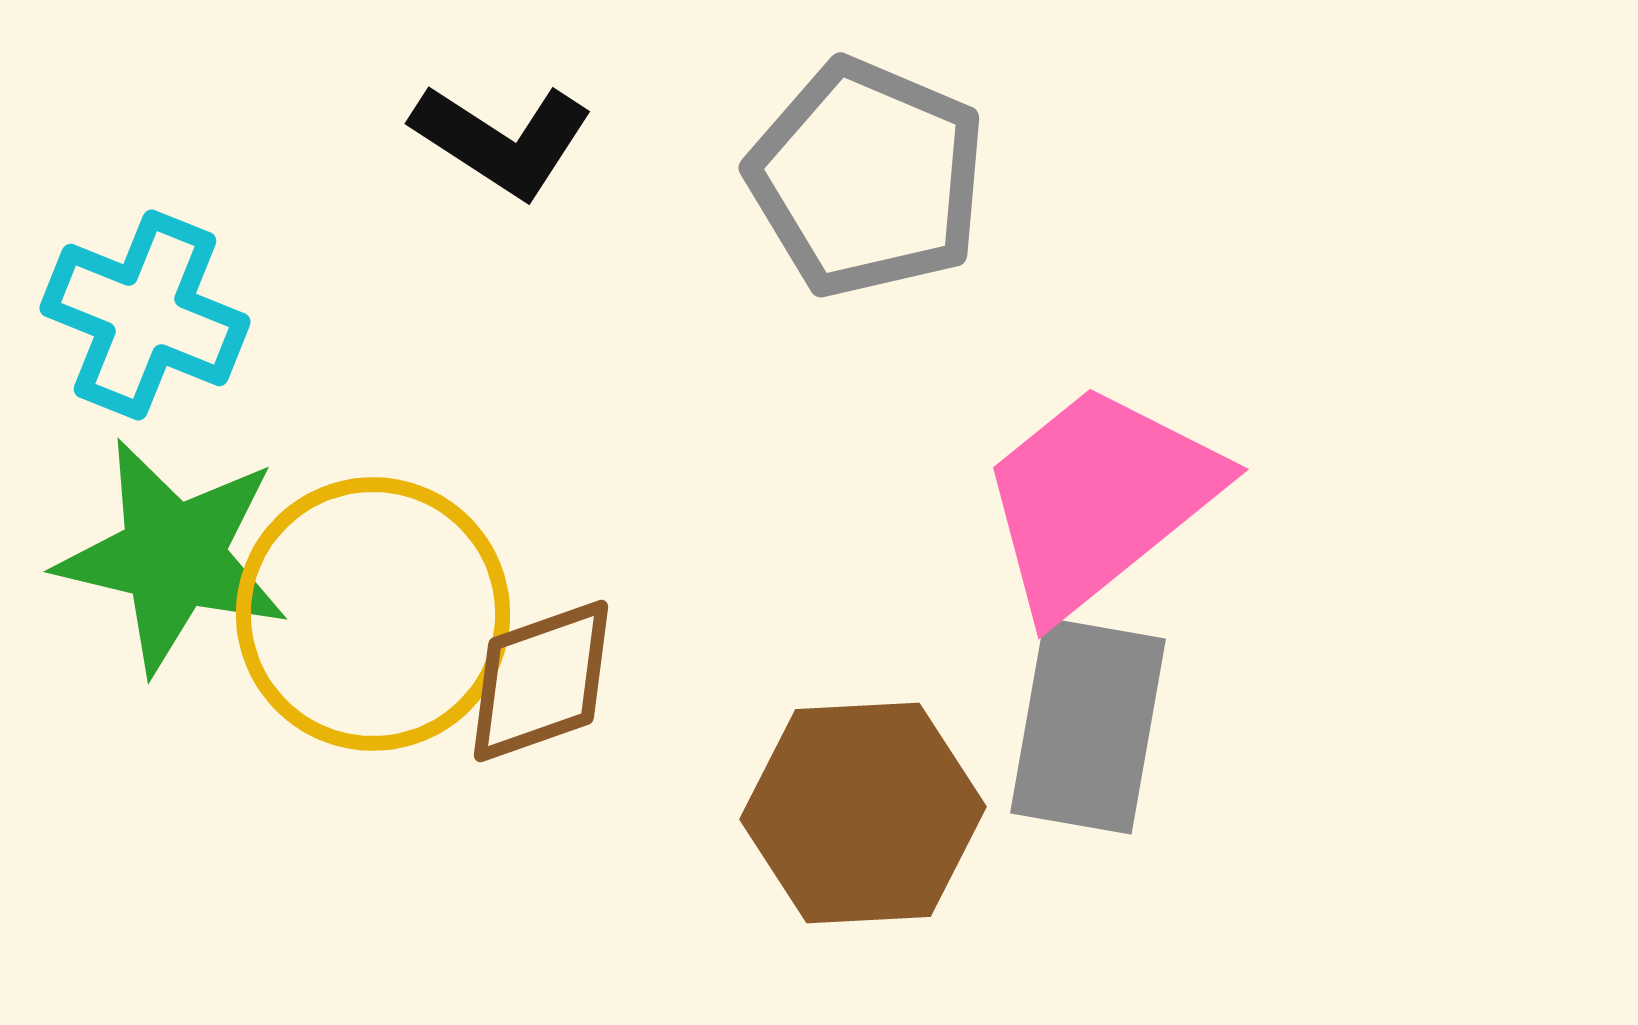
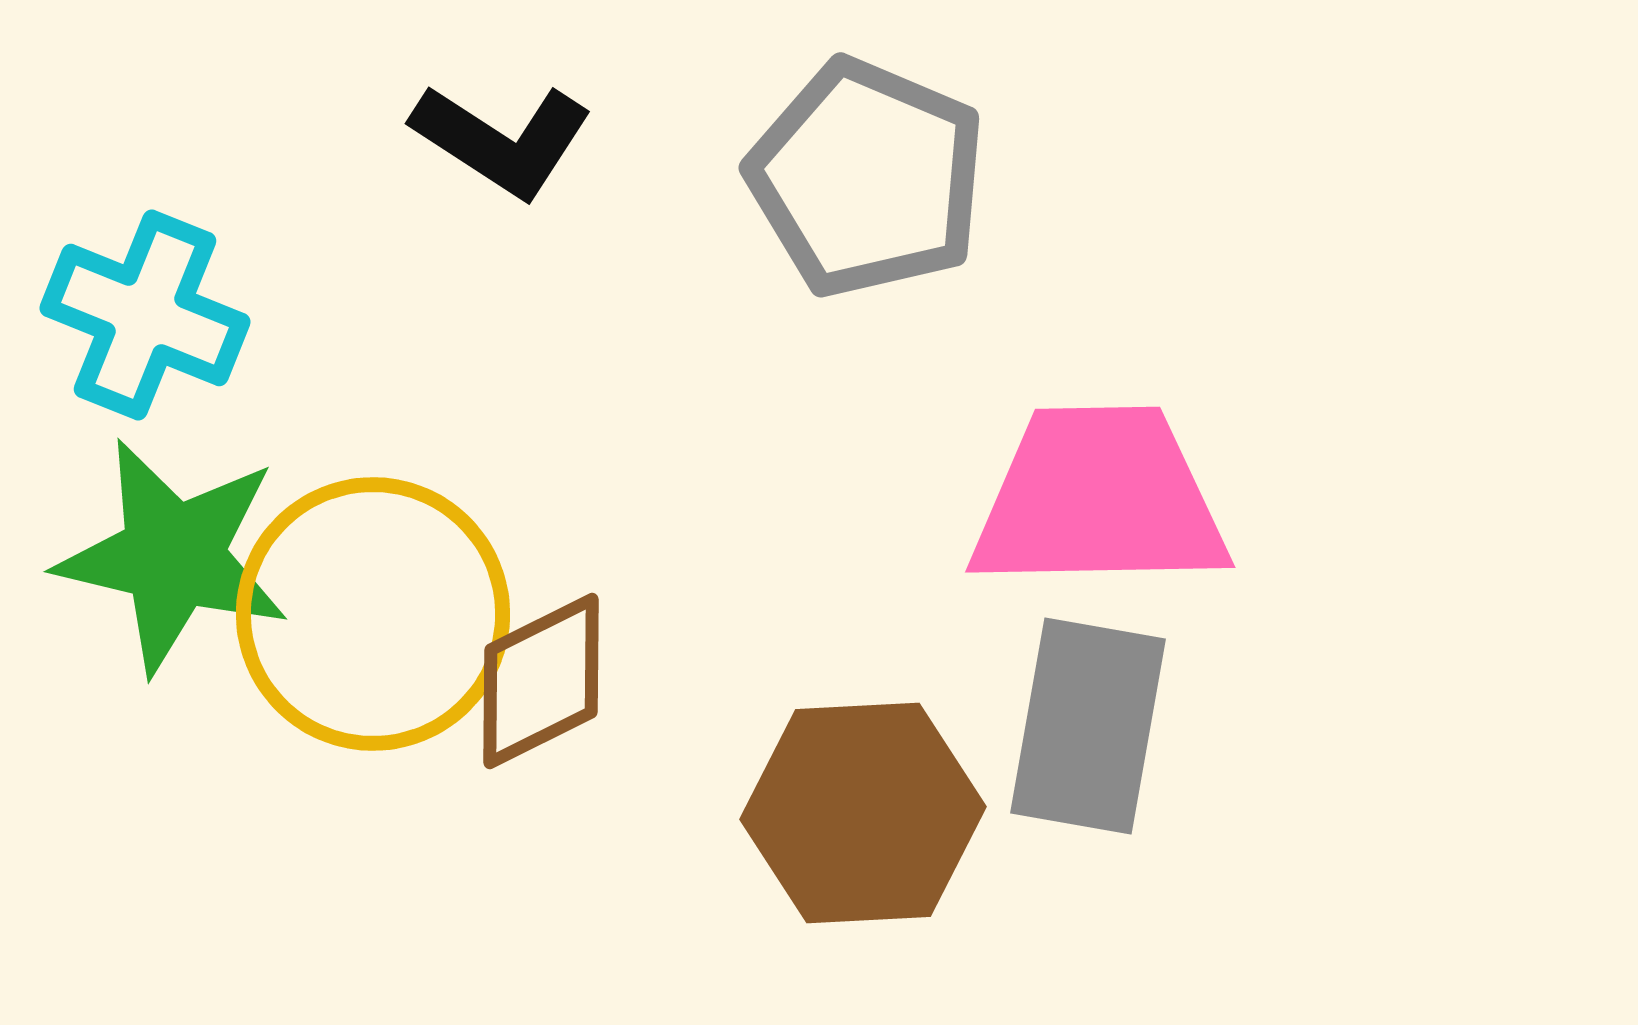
pink trapezoid: rotated 38 degrees clockwise
brown diamond: rotated 7 degrees counterclockwise
